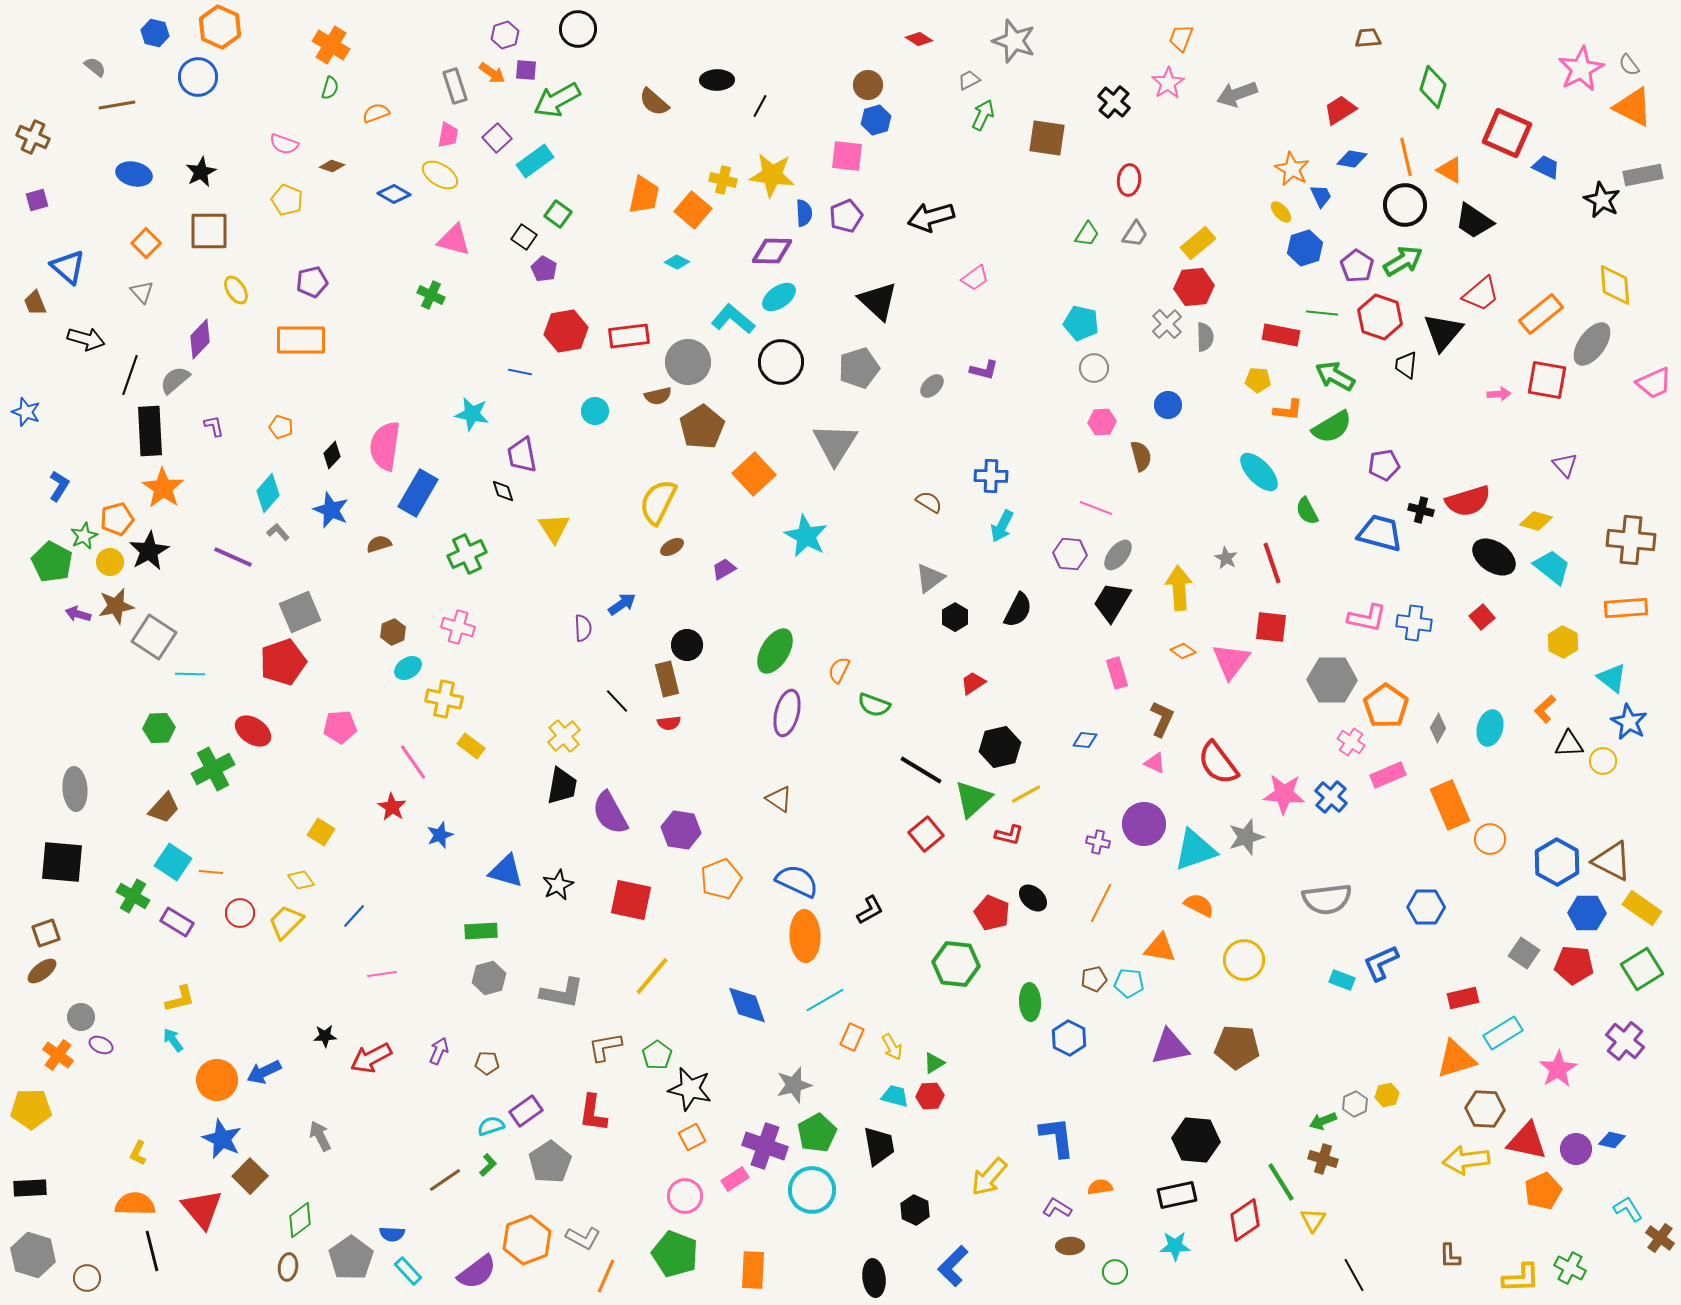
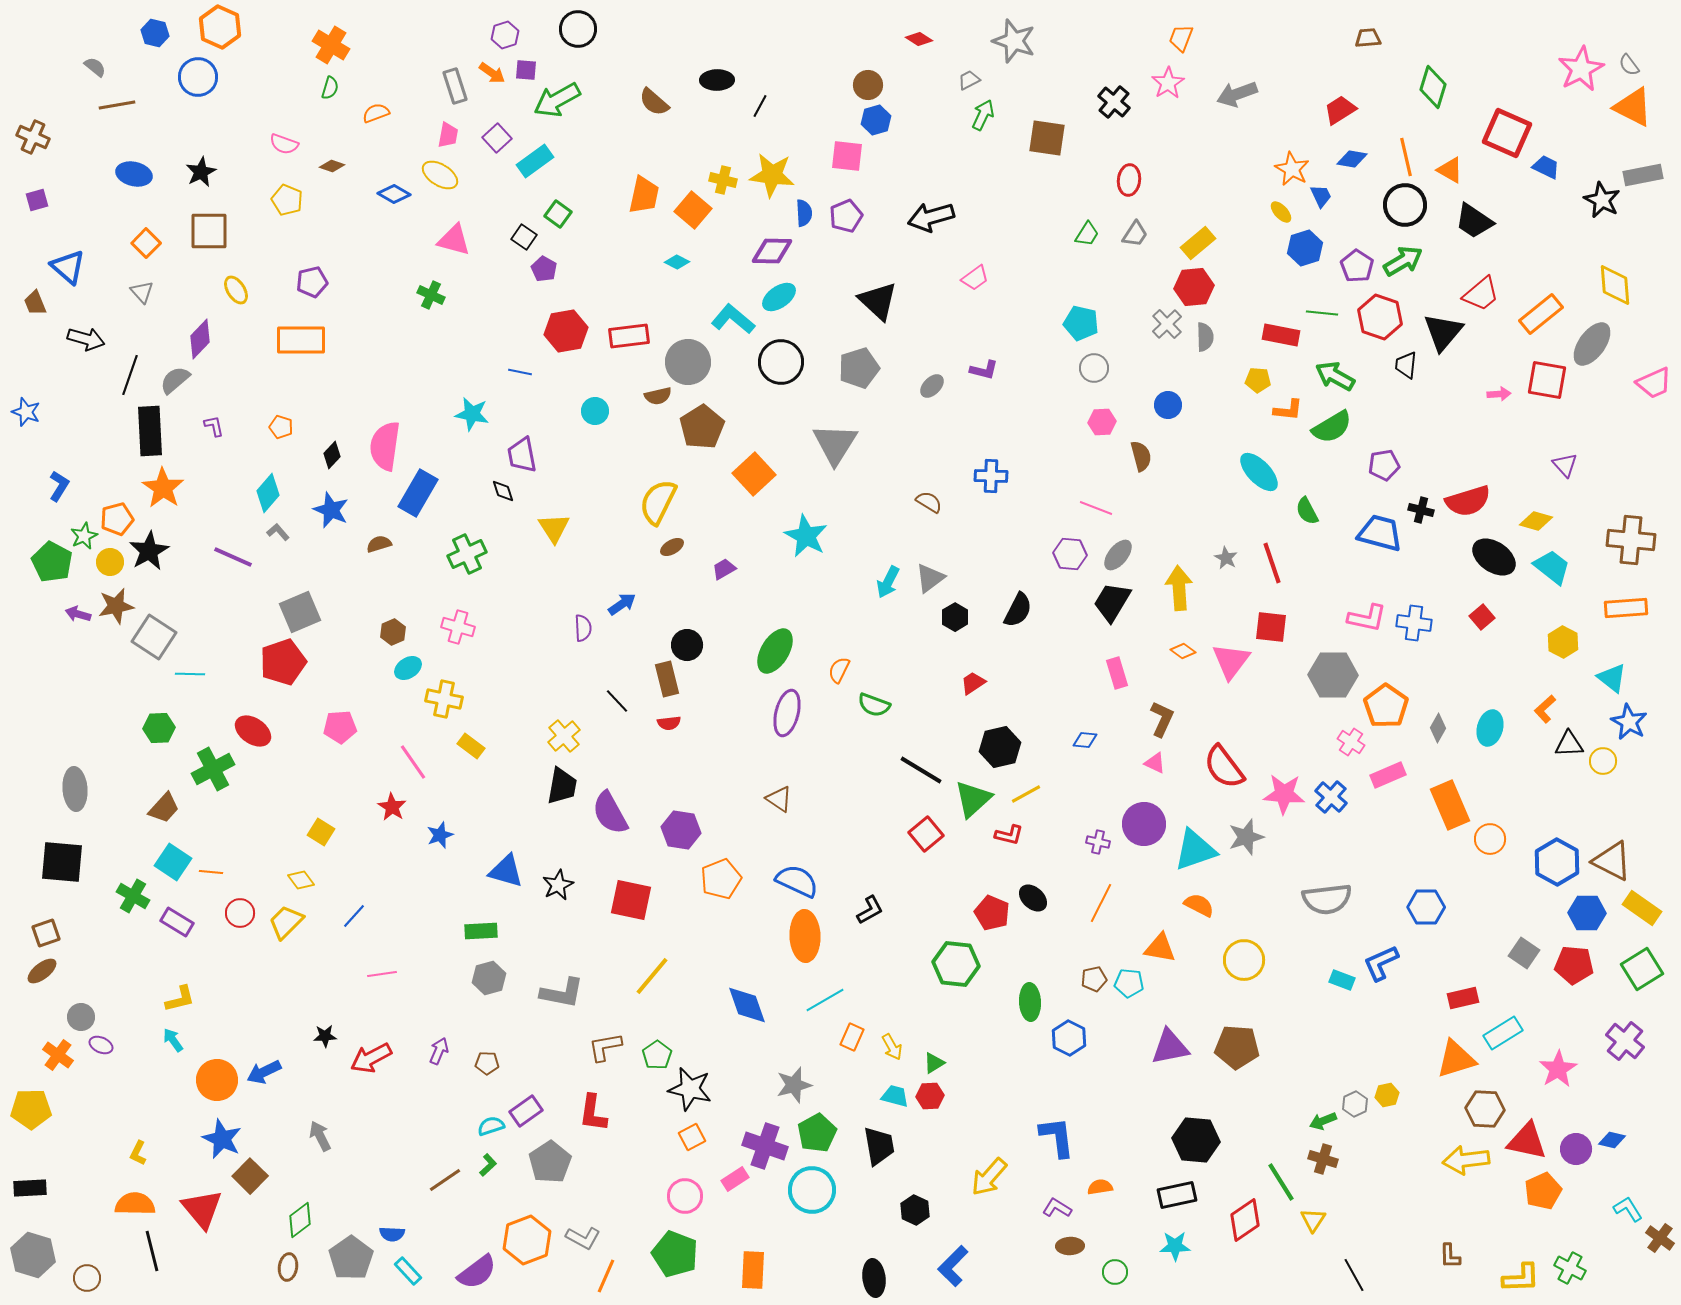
cyan arrow at (1002, 526): moved 114 px left, 56 px down
gray hexagon at (1332, 680): moved 1 px right, 5 px up
red semicircle at (1218, 763): moved 6 px right, 4 px down
